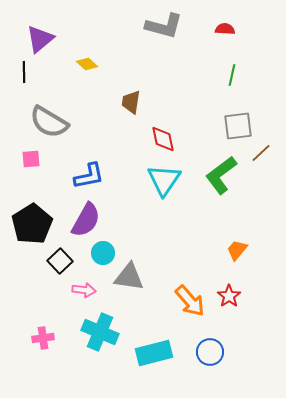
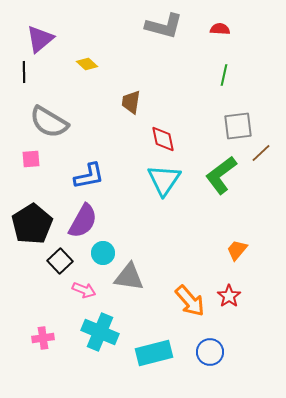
red semicircle: moved 5 px left
green line: moved 8 px left
purple semicircle: moved 3 px left, 1 px down
pink arrow: rotated 15 degrees clockwise
